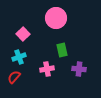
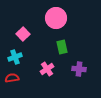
green rectangle: moved 3 px up
cyan cross: moved 4 px left
pink cross: rotated 24 degrees counterclockwise
red semicircle: moved 2 px left, 1 px down; rotated 40 degrees clockwise
